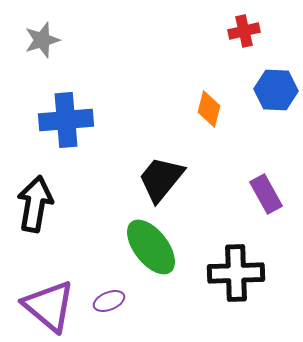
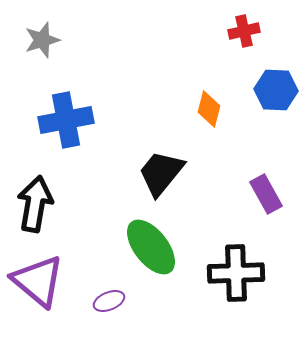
blue cross: rotated 6 degrees counterclockwise
black trapezoid: moved 6 px up
purple triangle: moved 11 px left, 25 px up
